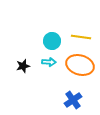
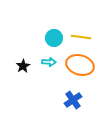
cyan circle: moved 2 px right, 3 px up
black star: rotated 16 degrees counterclockwise
